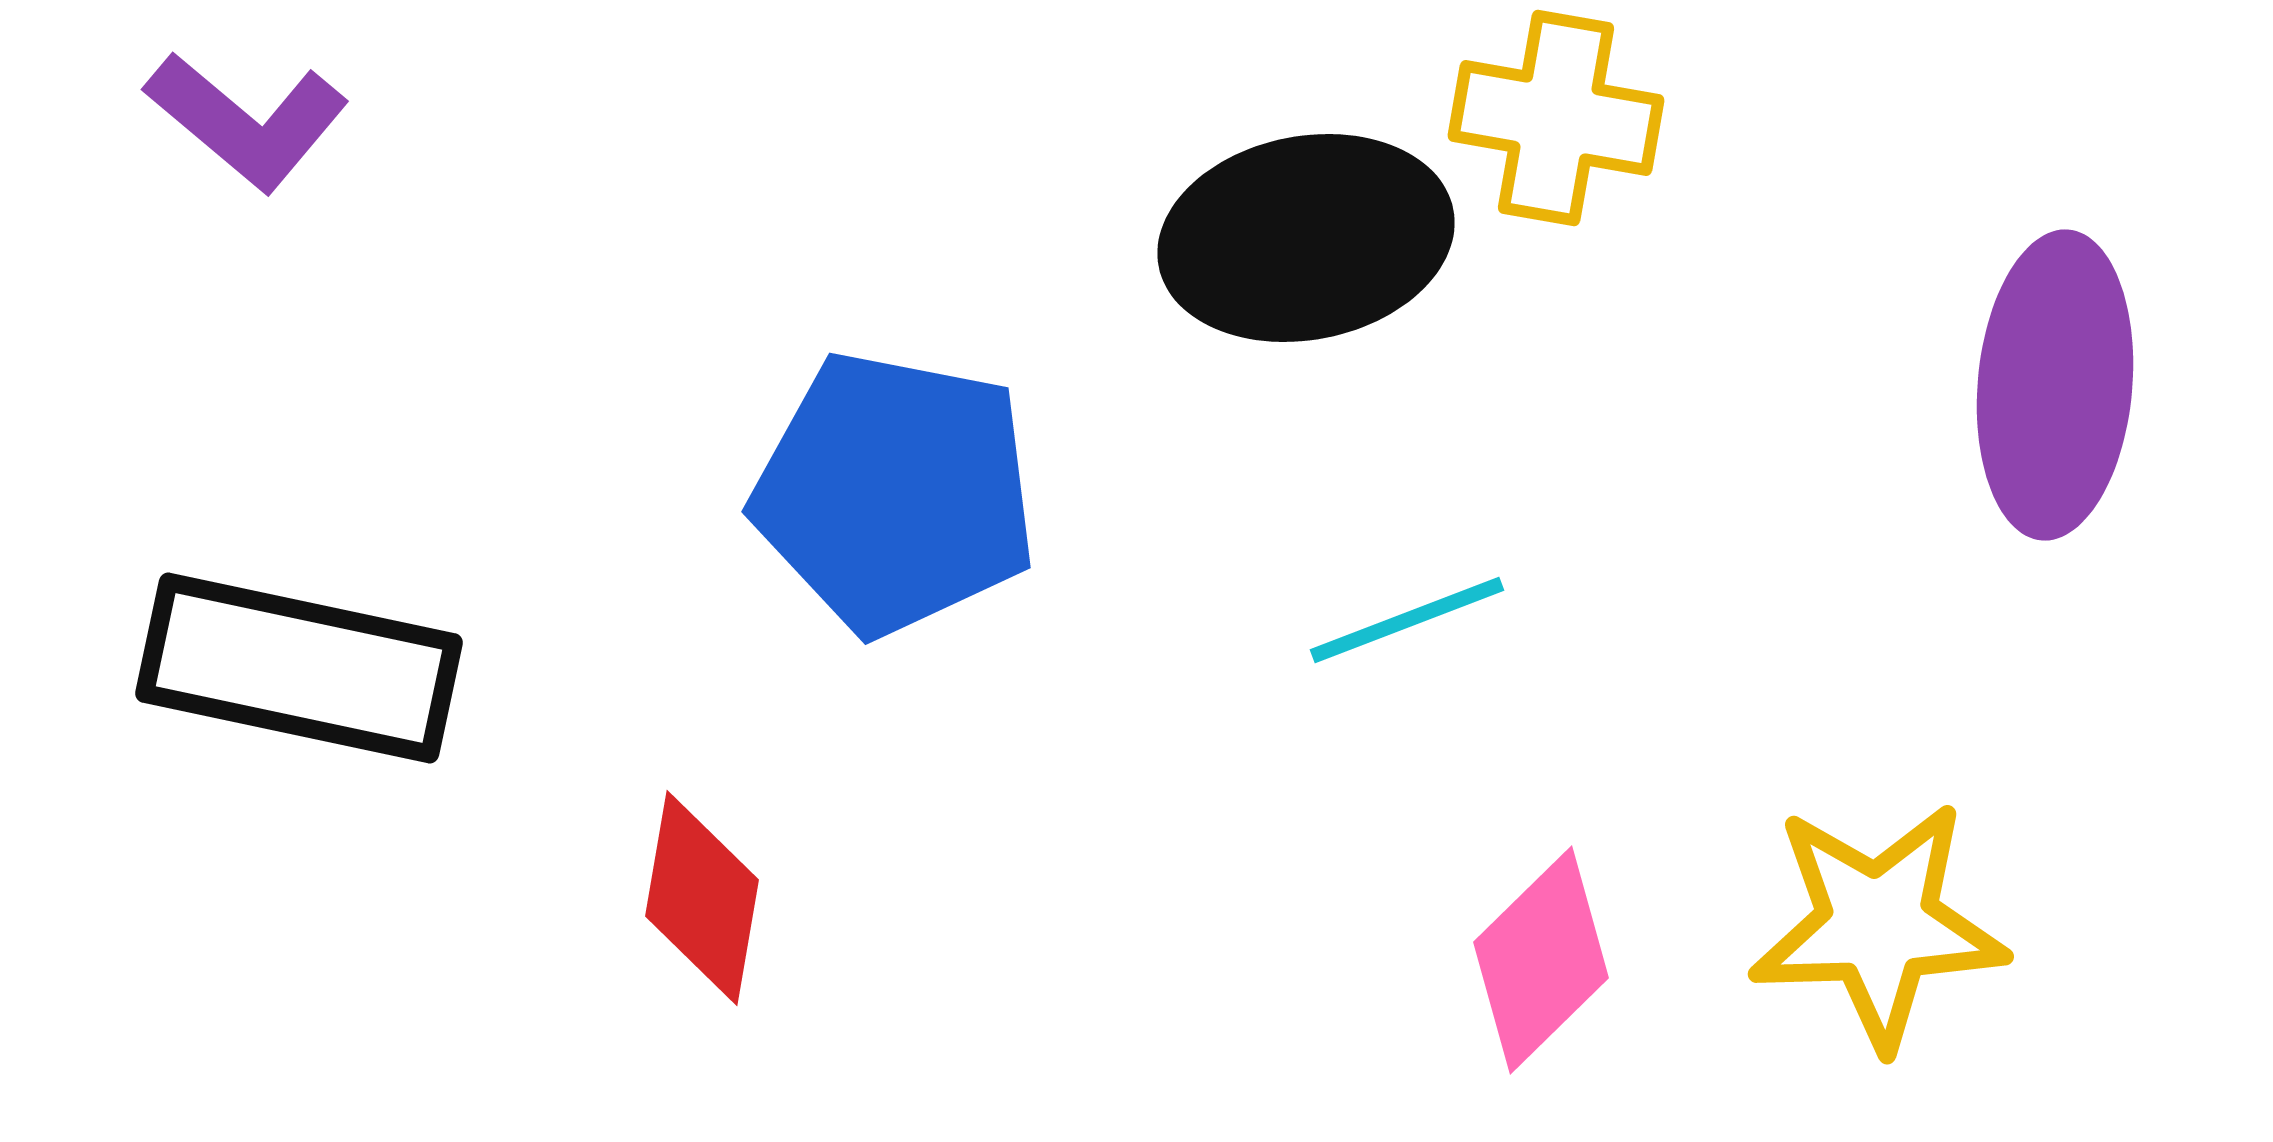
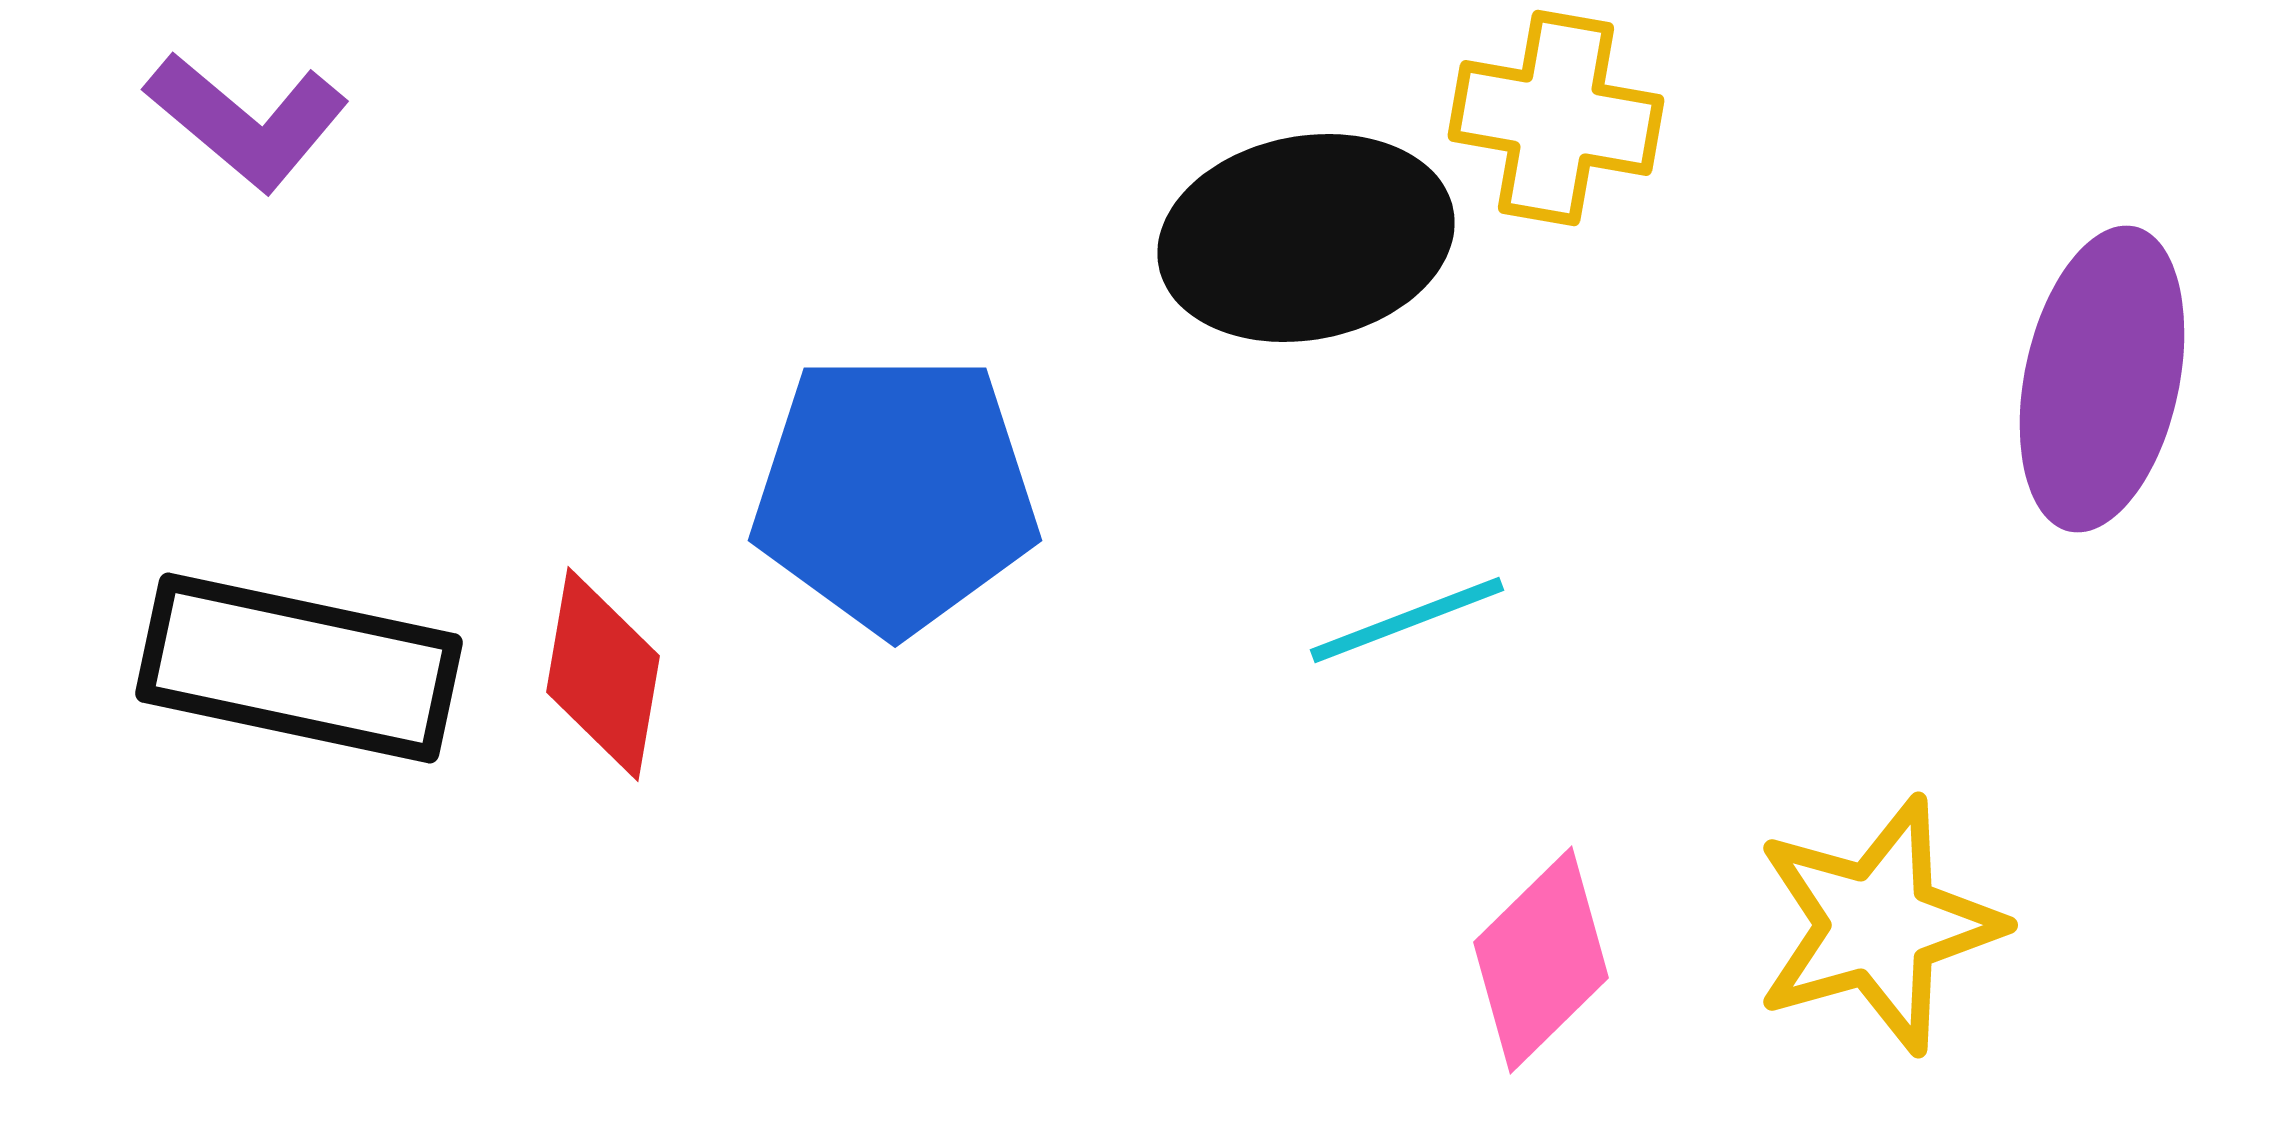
purple ellipse: moved 47 px right, 6 px up; rotated 7 degrees clockwise
blue pentagon: rotated 11 degrees counterclockwise
red diamond: moved 99 px left, 224 px up
yellow star: rotated 14 degrees counterclockwise
